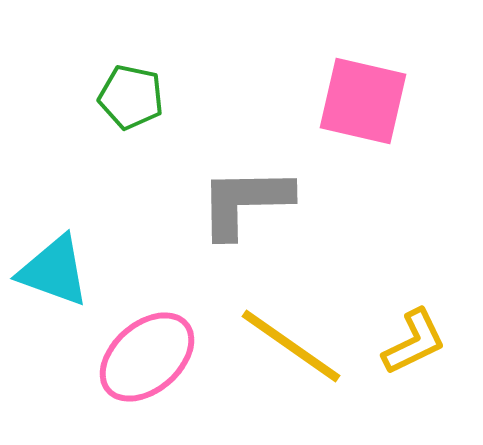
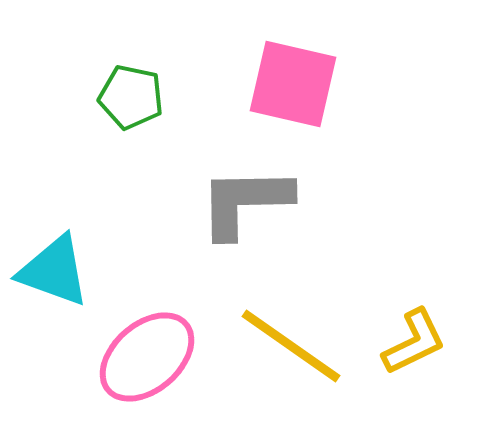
pink square: moved 70 px left, 17 px up
